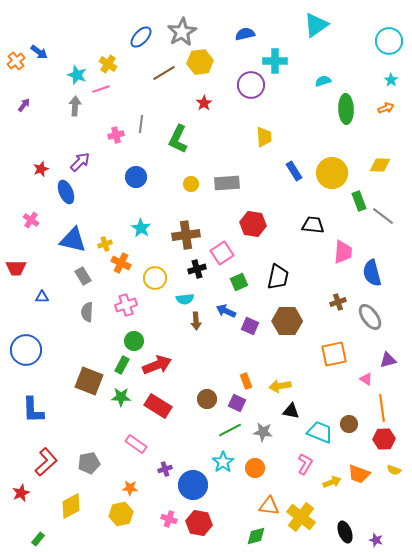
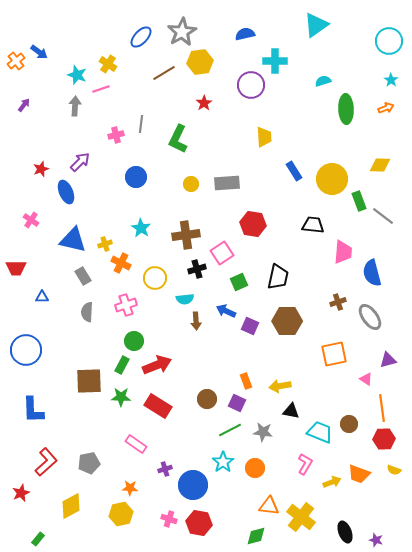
yellow circle at (332, 173): moved 6 px down
brown square at (89, 381): rotated 24 degrees counterclockwise
